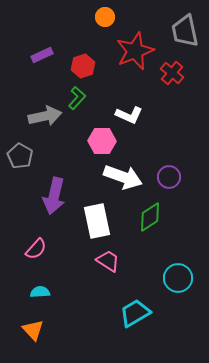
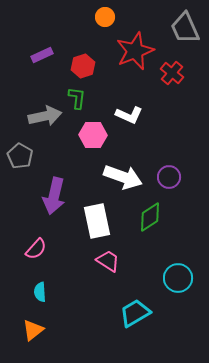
gray trapezoid: moved 3 px up; rotated 12 degrees counterclockwise
green L-shape: rotated 35 degrees counterclockwise
pink hexagon: moved 9 px left, 6 px up
cyan semicircle: rotated 90 degrees counterclockwise
orange triangle: rotated 35 degrees clockwise
